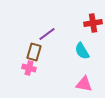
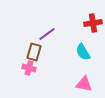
cyan semicircle: moved 1 px right, 1 px down
